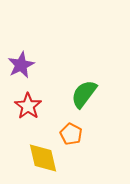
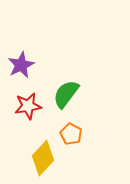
green semicircle: moved 18 px left
red star: rotated 28 degrees clockwise
yellow diamond: rotated 56 degrees clockwise
